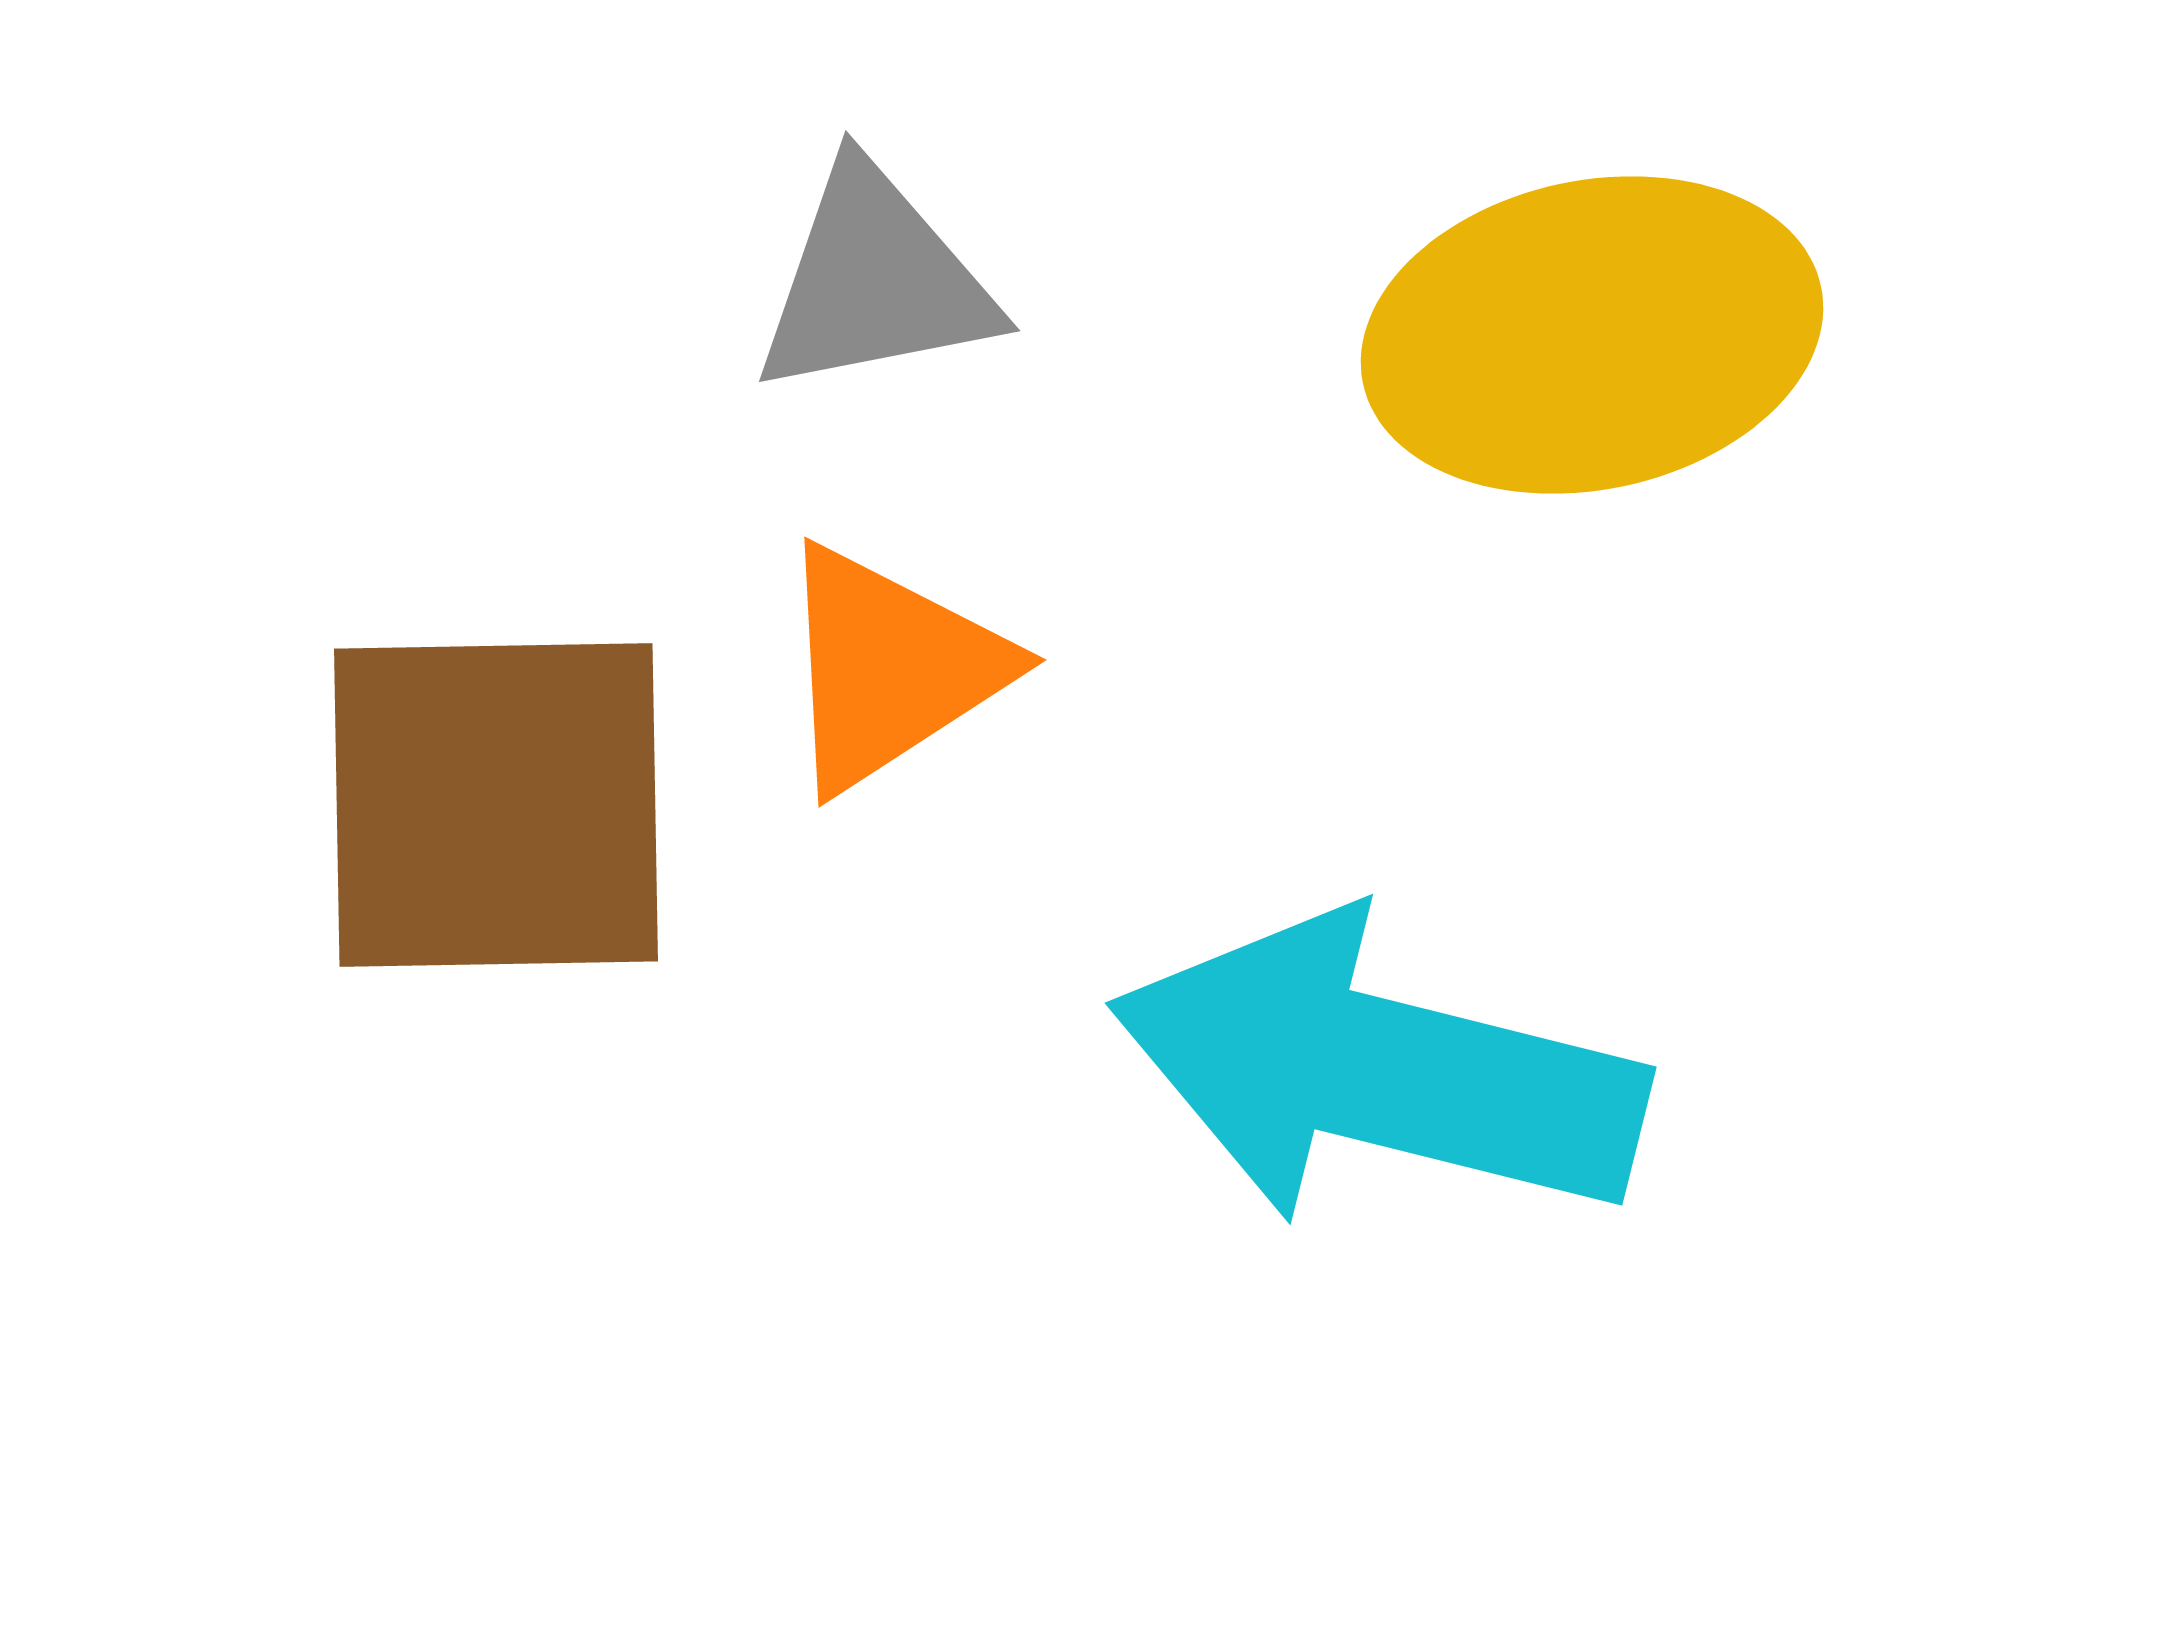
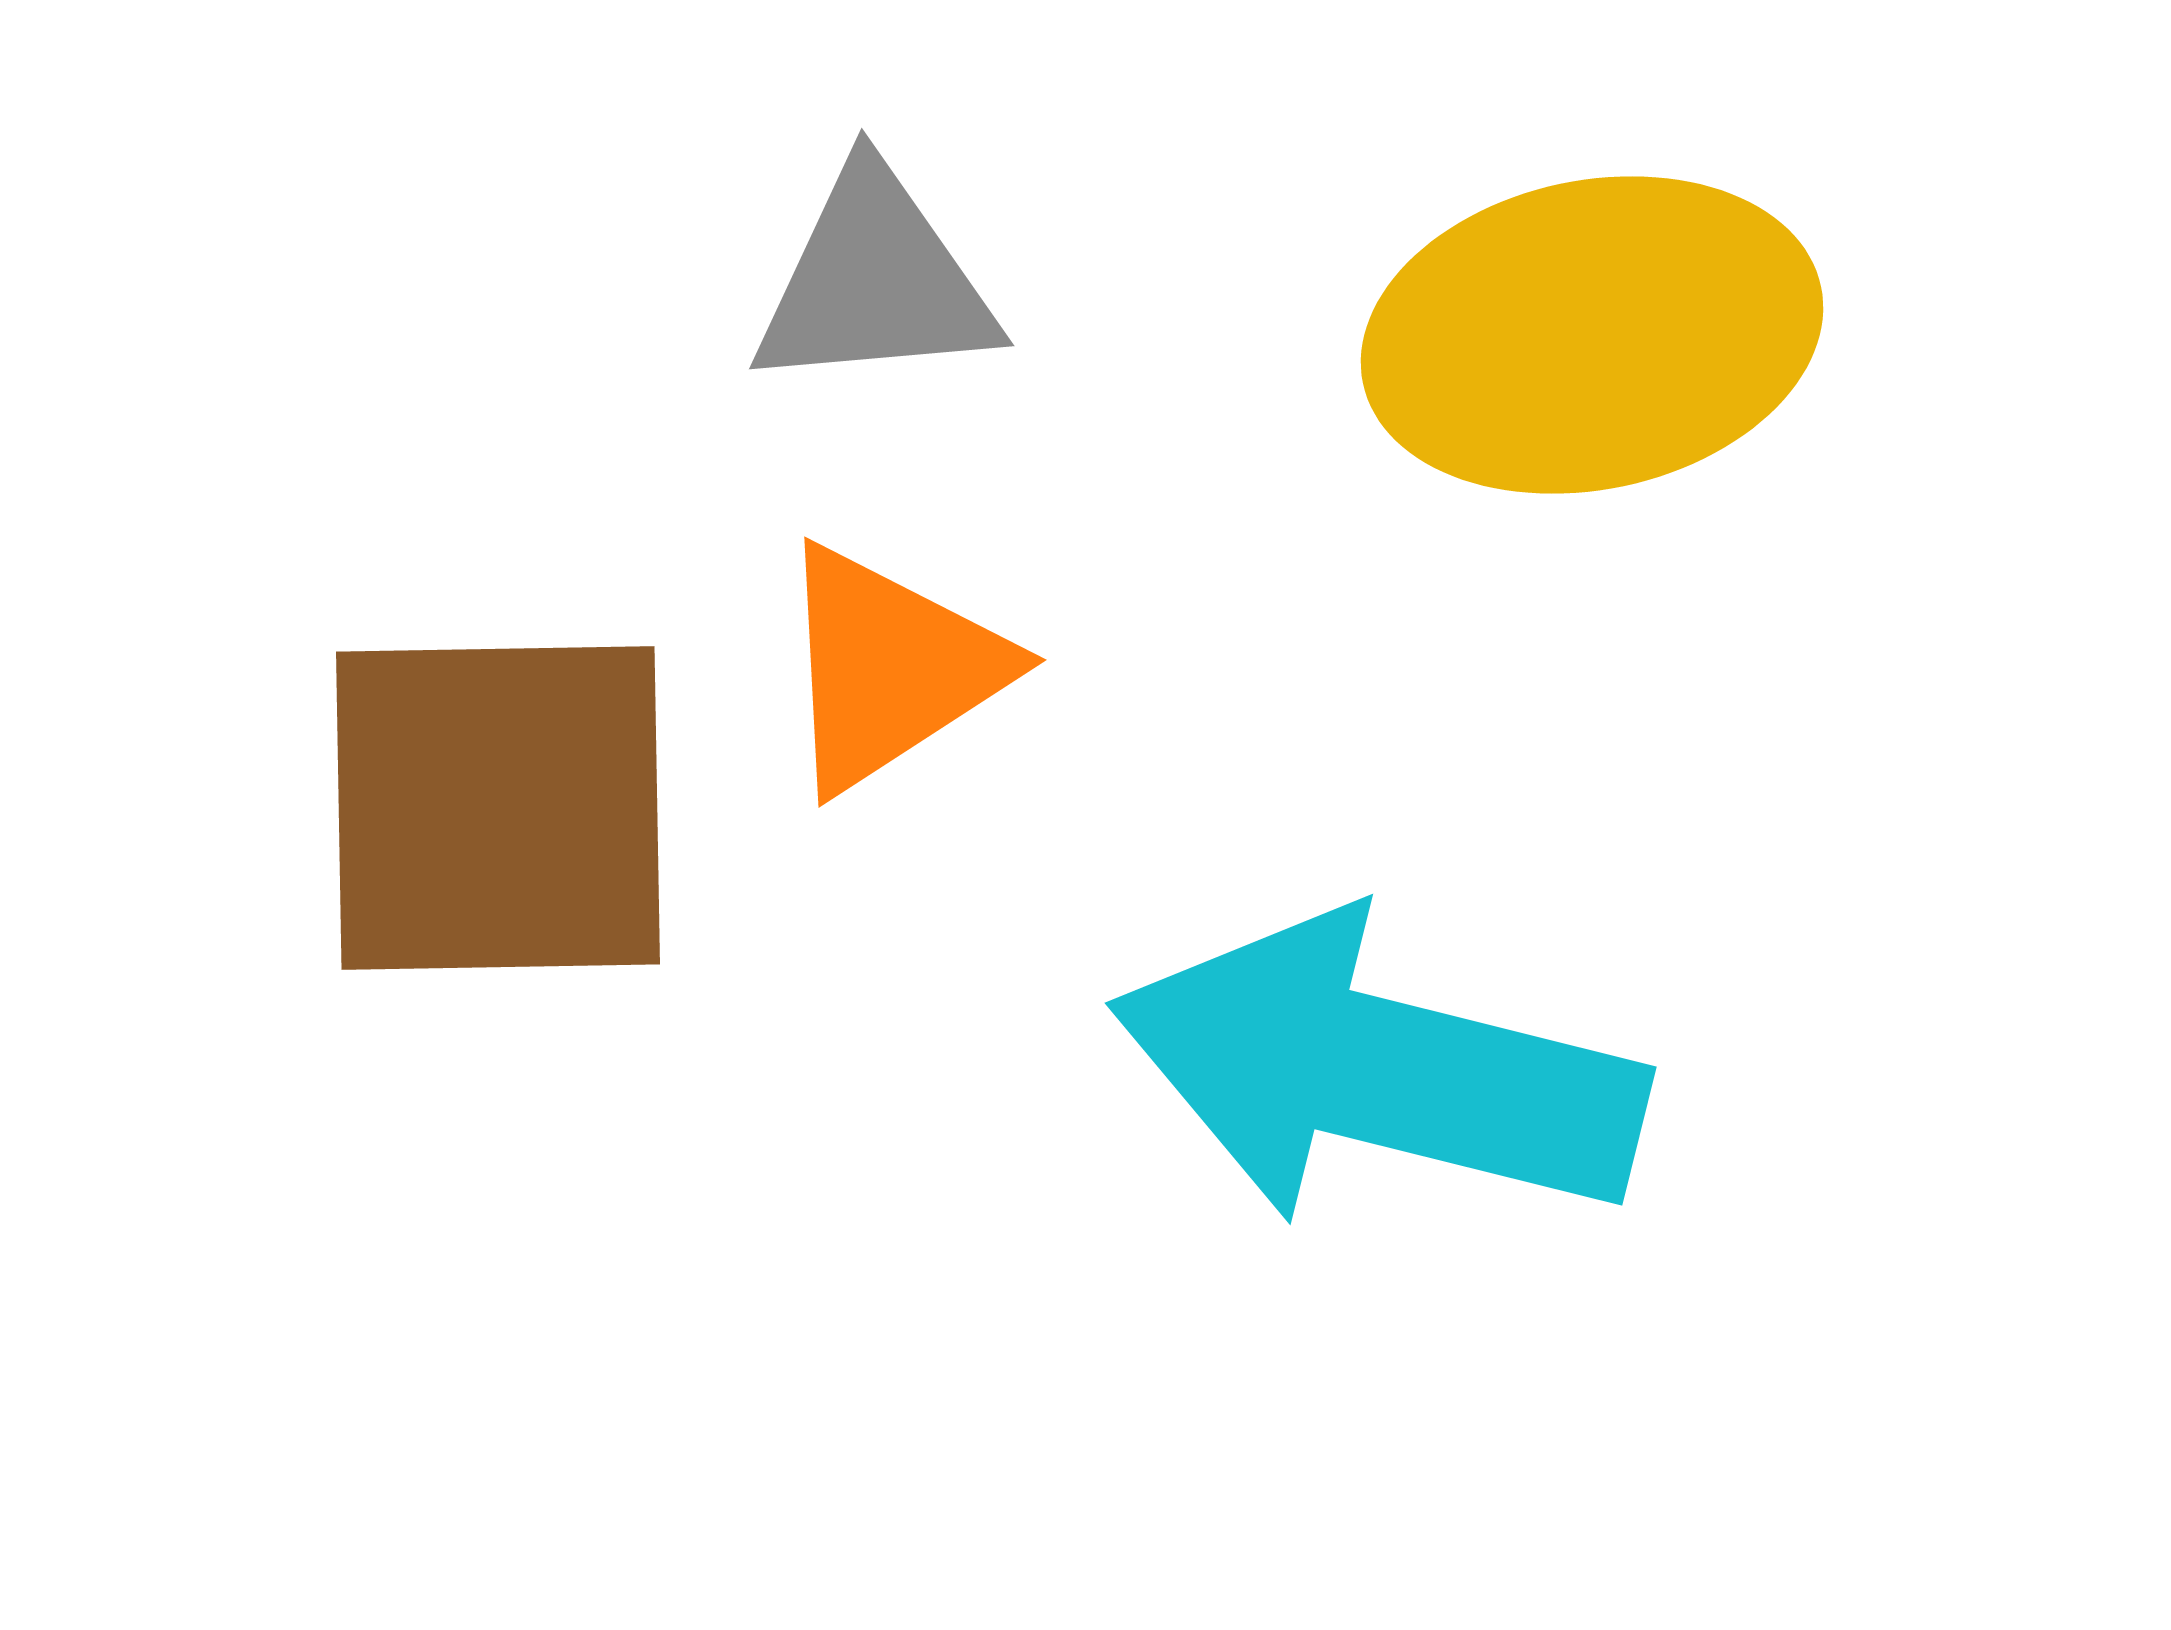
gray triangle: rotated 6 degrees clockwise
brown square: moved 2 px right, 3 px down
